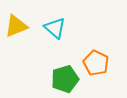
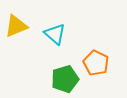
cyan triangle: moved 6 px down
